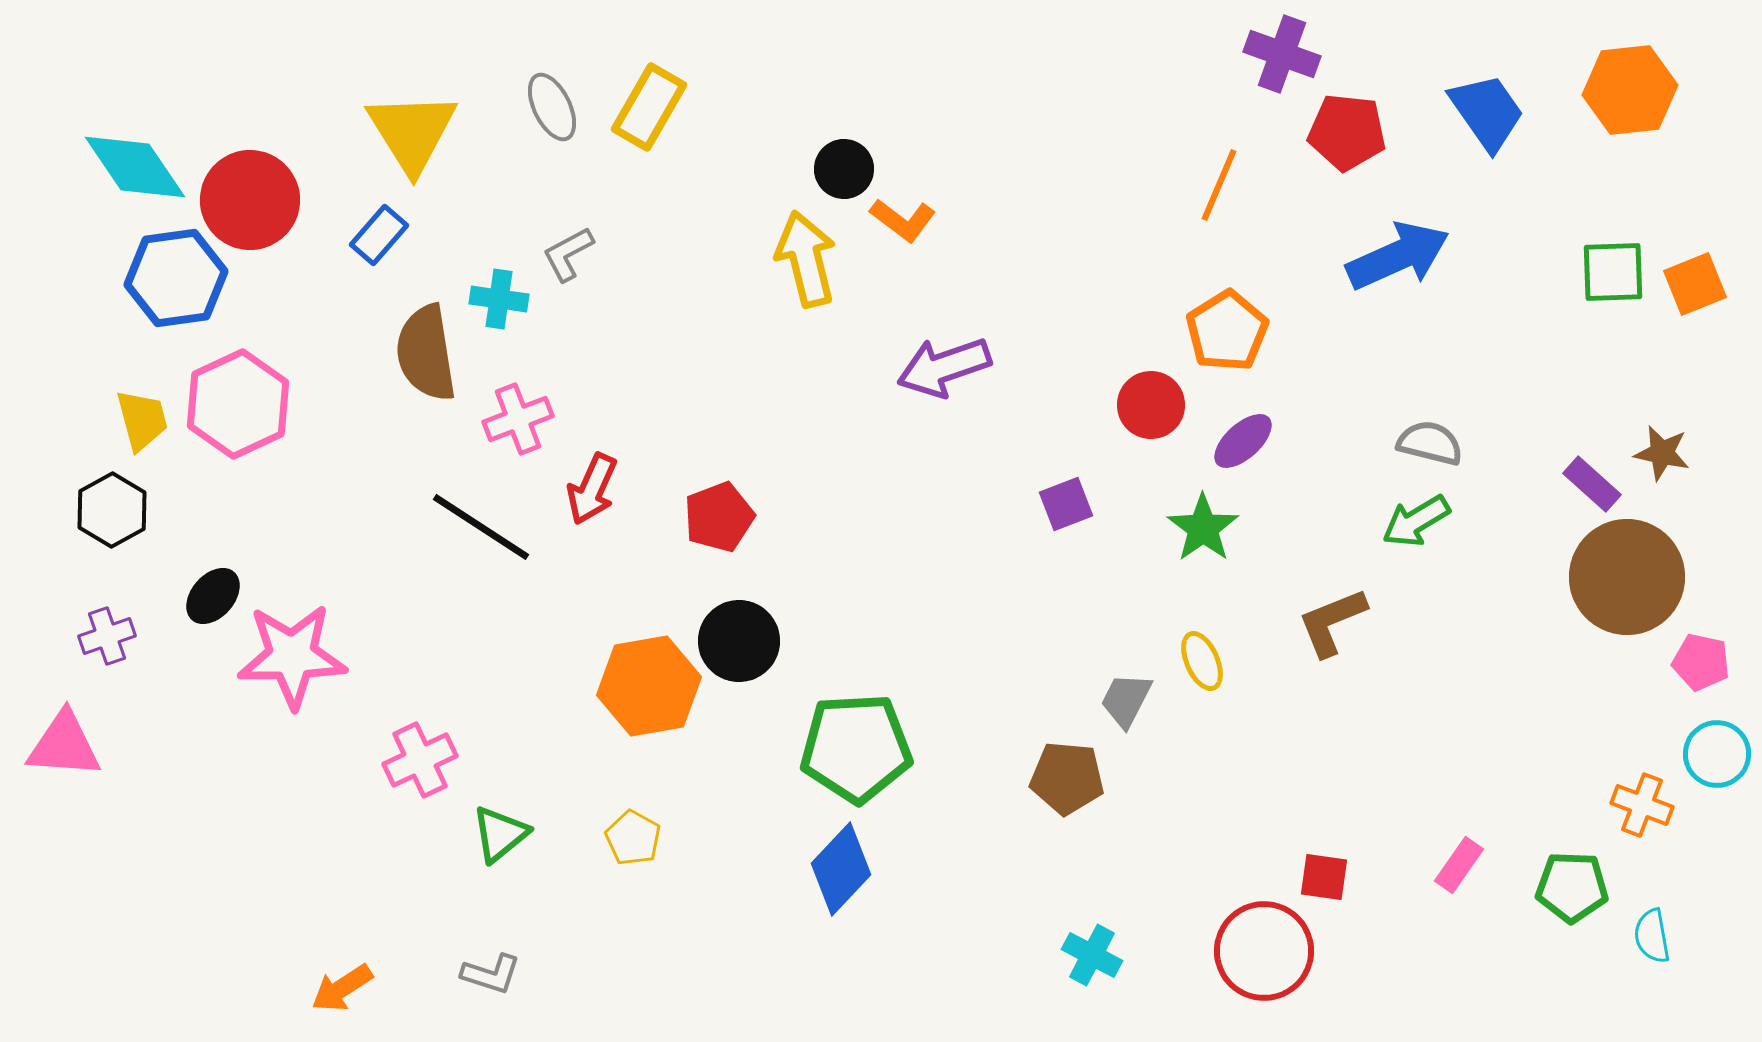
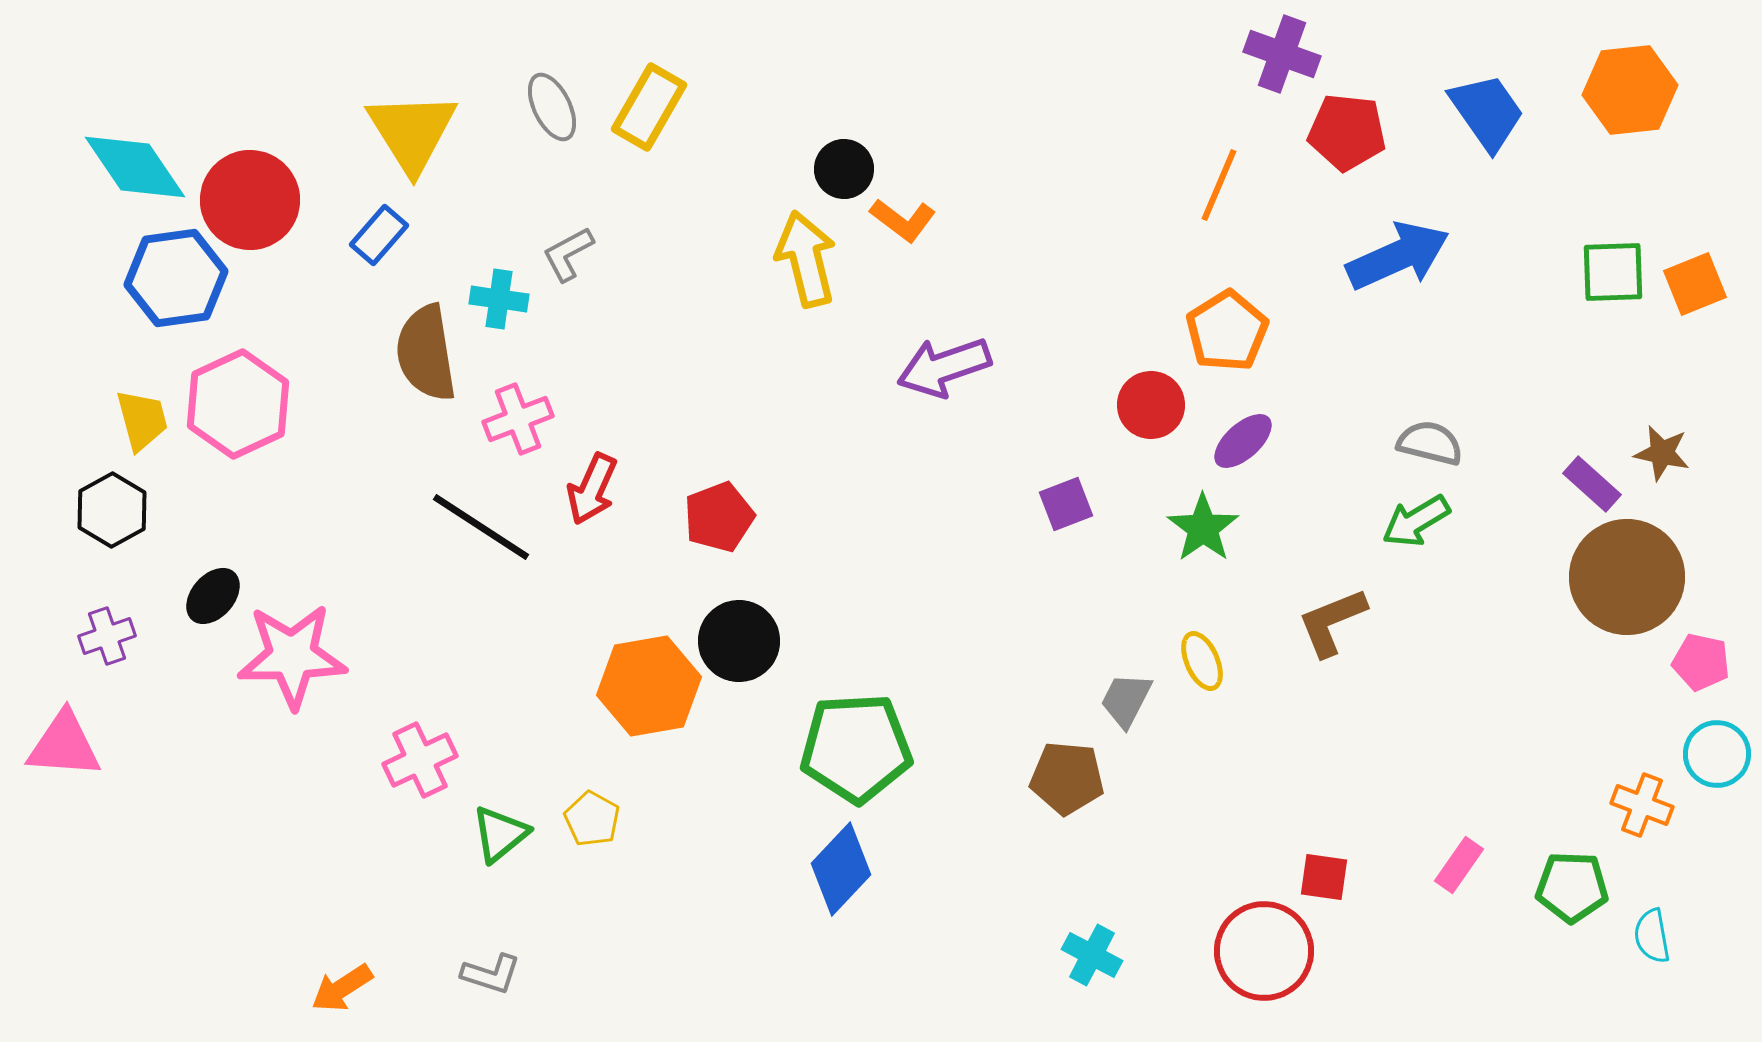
yellow pentagon at (633, 838): moved 41 px left, 19 px up
